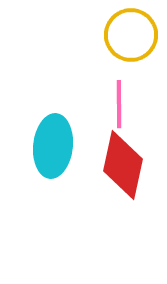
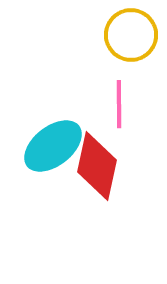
cyan ellipse: rotated 46 degrees clockwise
red diamond: moved 26 px left, 1 px down
